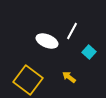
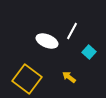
yellow square: moved 1 px left, 1 px up
